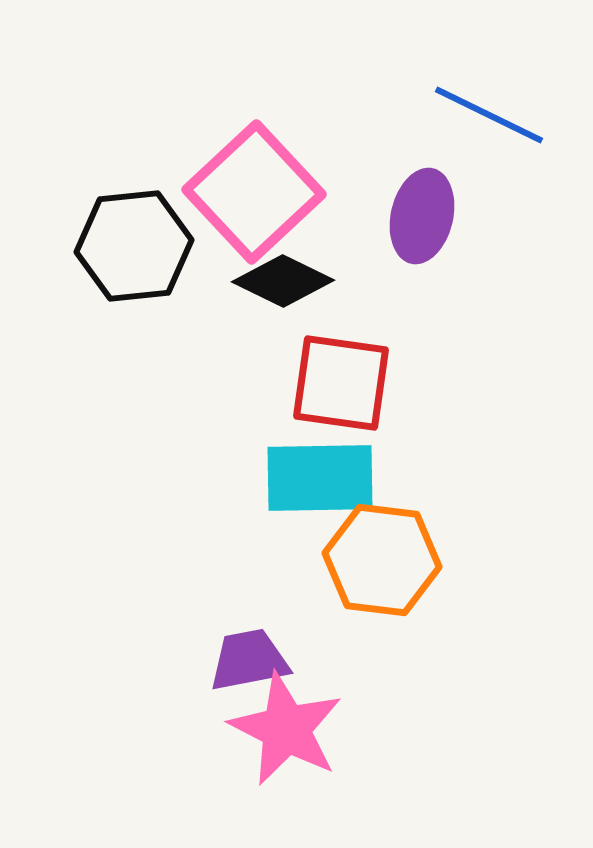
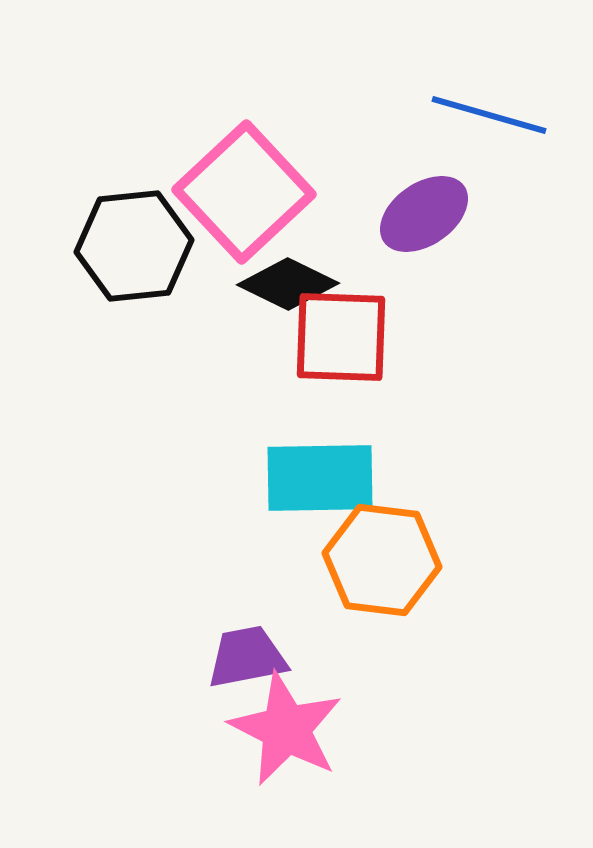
blue line: rotated 10 degrees counterclockwise
pink square: moved 10 px left
purple ellipse: moved 2 px right, 2 px up; rotated 42 degrees clockwise
black diamond: moved 5 px right, 3 px down
red square: moved 46 px up; rotated 6 degrees counterclockwise
purple trapezoid: moved 2 px left, 3 px up
